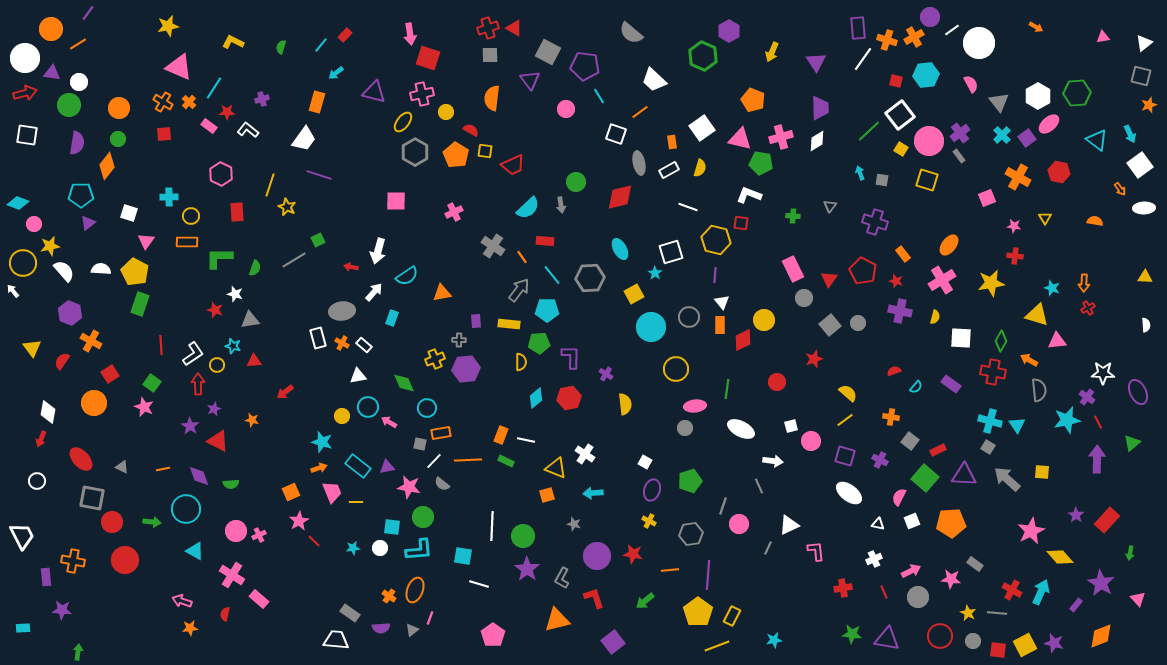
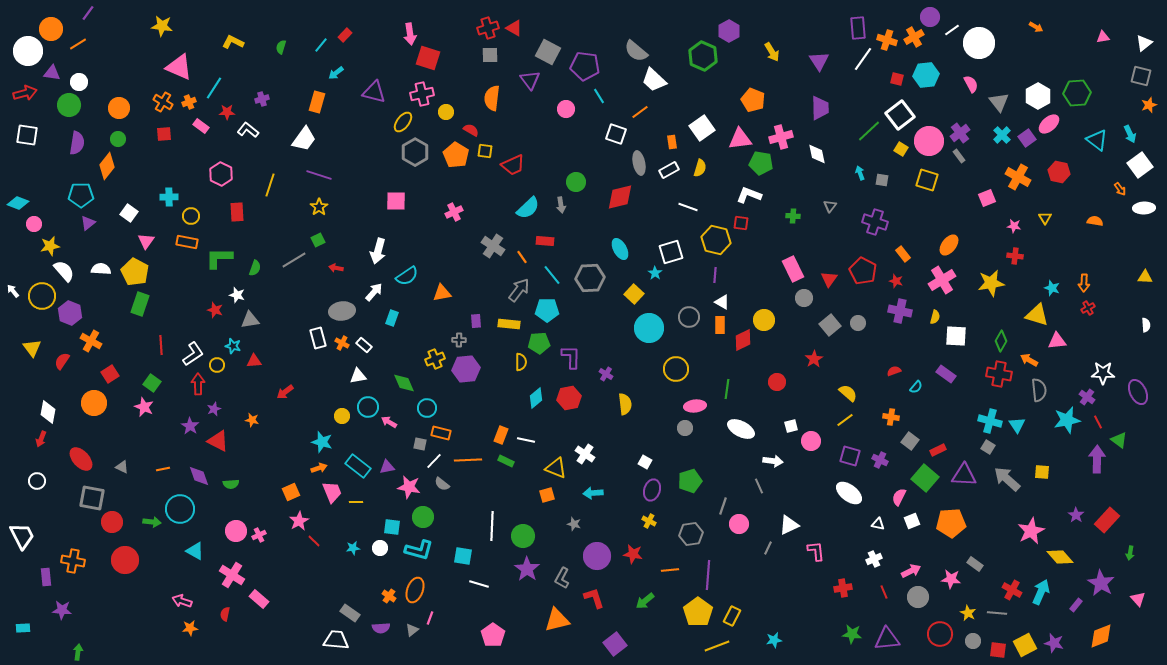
yellow star at (168, 26): moved 6 px left; rotated 20 degrees clockwise
gray semicircle at (631, 33): moved 5 px right, 18 px down
yellow arrow at (772, 52): rotated 54 degrees counterclockwise
white circle at (25, 58): moved 3 px right, 7 px up
purple triangle at (816, 62): moved 3 px right, 1 px up
red square at (896, 81): moved 1 px right, 2 px up
orange cross at (189, 102): rotated 24 degrees clockwise
pink rectangle at (209, 126): moved 8 px left
pink triangle at (740, 139): rotated 20 degrees counterclockwise
white diamond at (817, 141): moved 13 px down; rotated 70 degrees counterclockwise
yellow star at (287, 207): moved 32 px right; rotated 12 degrees clockwise
white square at (129, 213): rotated 18 degrees clockwise
orange rectangle at (187, 242): rotated 10 degrees clockwise
yellow circle at (23, 263): moved 19 px right, 33 px down
red arrow at (351, 267): moved 15 px left, 1 px down
white star at (235, 294): moved 2 px right, 1 px down
yellow square at (634, 294): rotated 18 degrees counterclockwise
white triangle at (722, 302): rotated 21 degrees counterclockwise
cyan circle at (651, 327): moved 2 px left, 1 px down
white square at (961, 338): moved 5 px left, 2 px up
red star at (814, 359): rotated 12 degrees counterclockwise
red cross at (993, 372): moved 6 px right, 2 px down
purple rectangle at (951, 384): moved 5 px left, 10 px up
orange rectangle at (441, 433): rotated 24 degrees clockwise
green triangle at (1132, 443): moved 13 px left, 3 px up; rotated 42 degrees counterclockwise
purple square at (845, 456): moved 5 px right
cyan circle at (186, 509): moved 6 px left
cyan L-shape at (419, 550): rotated 20 degrees clockwise
red circle at (940, 636): moved 2 px up
purple triangle at (887, 639): rotated 16 degrees counterclockwise
purple square at (613, 642): moved 2 px right, 2 px down
